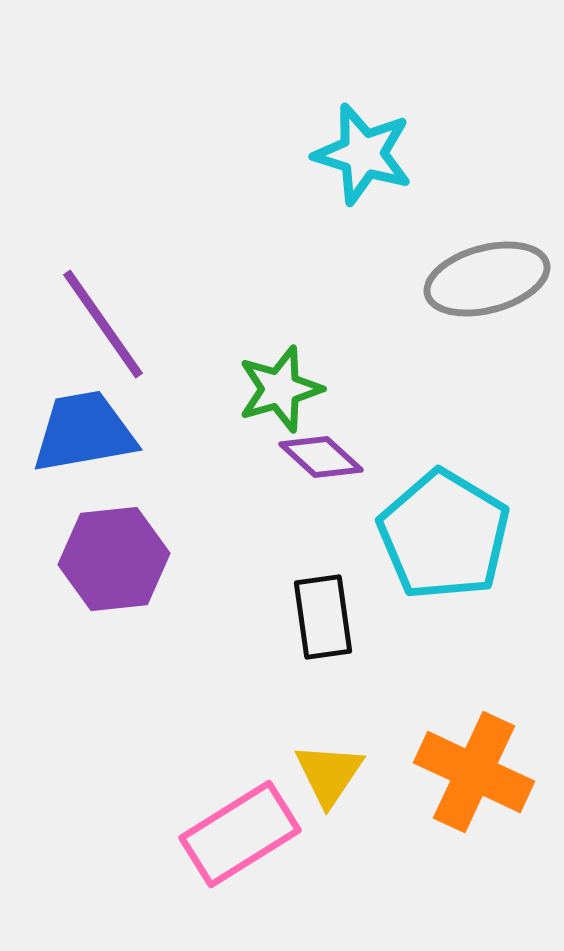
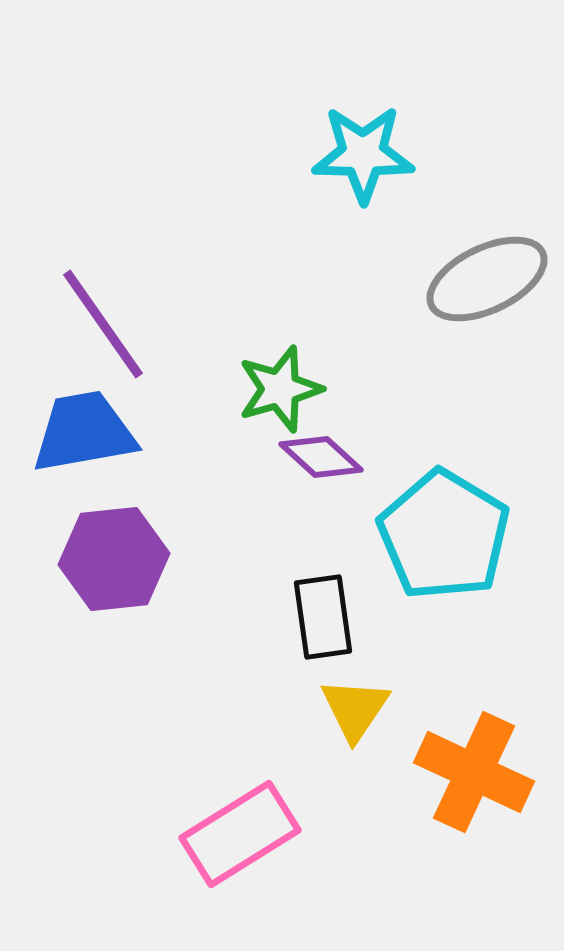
cyan star: rotated 16 degrees counterclockwise
gray ellipse: rotated 11 degrees counterclockwise
yellow triangle: moved 26 px right, 65 px up
